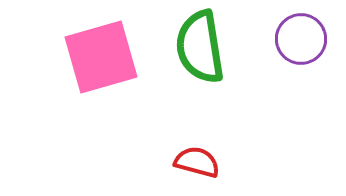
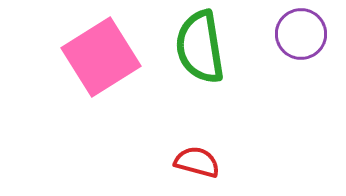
purple circle: moved 5 px up
pink square: rotated 16 degrees counterclockwise
